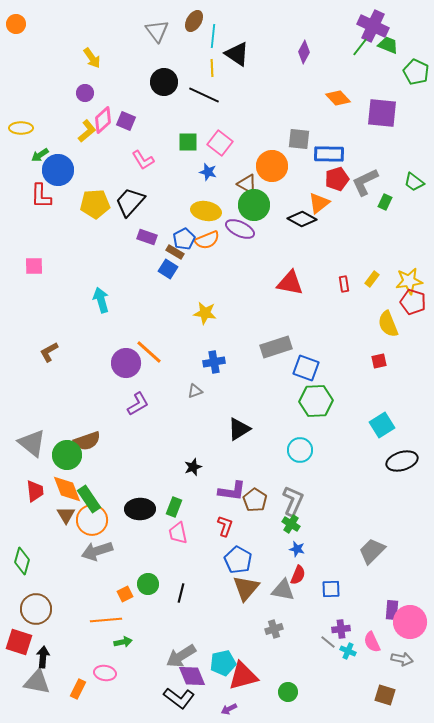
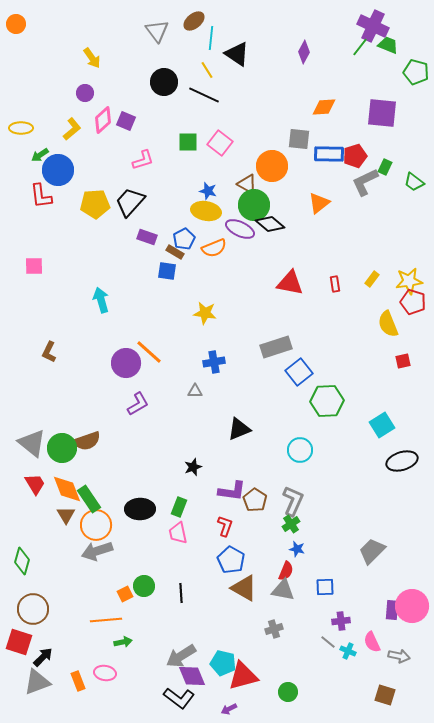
brown ellipse at (194, 21): rotated 20 degrees clockwise
cyan line at (213, 36): moved 2 px left, 2 px down
yellow line at (212, 68): moved 5 px left, 2 px down; rotated 30 degrees counterclockwise
green pentagon at (416, 72): rotated 10 degrees counterclockwise
orange diamond at (338, 98): moved 14 px left, 9 px down; rotated 50 degrees counterclockwise
yellow L-shape at (87, 131): moved 15 px left, 2 px up
pink L-shape at (143, 160): rotated 75 degrees counterclockwise
blue star at (208, 172): moved 19 px down
red pentagon at (337, 179): moved 18 px right, 23 px up
red L-shape at (41, 196): rotated 8 degrees counterclockwise
green rectangle at (385, 202): moved 35 px up
black diamond at (302, 219): moved 32 px left, 5 px down; rotated 12 degrees clockwise
orange semicircle at (207, 240): moved 7 px right, 8 px down
blue square at (168, 269): moved 1 px left, 2 px down; rotated 24 degrees counterclockwise
red rectangle at (344, 284): moved 9 px left
brown L-shape at (49, 352): rotated 35 degrees counterclockwise
red square at (379, 361): moved 24 px right
blue square at (306, 368): moved 7 px left, 4 px down; rotated 32 degrees clockwise
gray triangle at (195, 391): rotated 21 degrees clockwise
green hexagon at (316, 401): moved 11 px right
black triangle at (239, 429): rotated 10 degrees clockwise
green circle at (67, 455): moved 5 px left, 7 px up
red trapezoid at (35, 491): moved 7 px up; rotated 25 degrees counterclockwise
green rectangle at (174, 507): moved 5 px right
orange circle at (92, 520): moved 4 px right, 5 px down
green cross at (291, 524): rotated 24 degrees clockwise
blue pentagon at (238, 560): moved 7 px left
red semicircle at (298, 575): moved 12 px left, 4 px up
green circle at (148, 584): moved 4 px left, 2 px down
brown triangle at (246, 588): moved 2 px left; rotated 40 degrees counterclockwise
blue square at (331, 589): moved 6 px left, 2 px up
black line at (181, 593): rotated 18 degrees counterclockwise
brown circle at (36, 609): moved 3 px left
pink circle at (410, 622): moved 2 px right, 16 px up
purple cross at (341, 629): moved 8 px up
black arrow at (43, 657): rotated 40 degrees clockwise
gray arrow at (402, 659): moved 3 px left, 3 px up
cyan pentagon at (223, 663): rotated 25 degrees clockwise
gray triangle at (37, 682): rotated 32 degrees counterclockwise
orange rectangle at (78, 689): moved 8 px up; rotated 48 degrees counterclockwise
